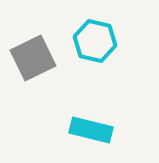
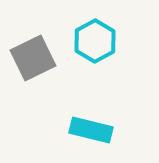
cyan hexagon: rotated 18 degrees clockwise
